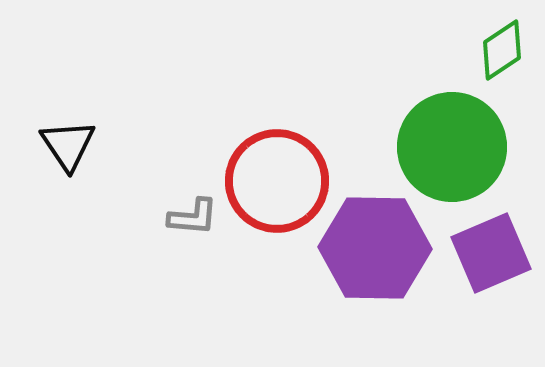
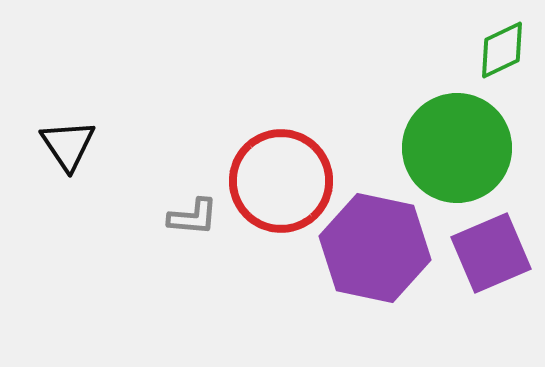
green diamond: rotated 8 degrees clockwise
green circle: moved 5 px right, 1 px down
red circle: moved 4 px right
purple hexagon: rotated 11 degrees clockwise
